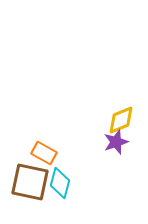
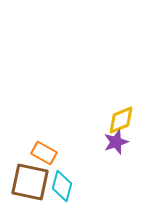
cyan diamond: moved 2 px right, 3 px down
